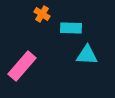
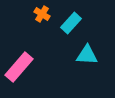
cyan rectangle: moved 5 px up; rotated 50 degrees counterclockwise
pink rectangle: moved 3 px left, 1 px down
